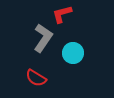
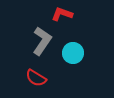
red L-shape: rotated 35 degrees clockwise
gray L-shape: moved 1 px left, 3 px down
